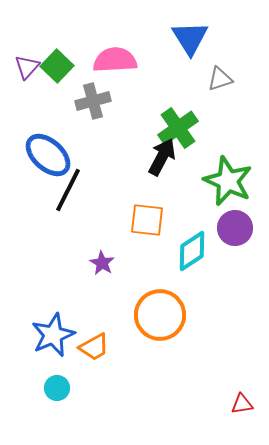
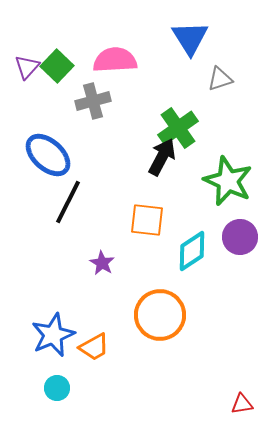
black line: moved 12 px down
purple circle: moved 5 px right, 9 px down
